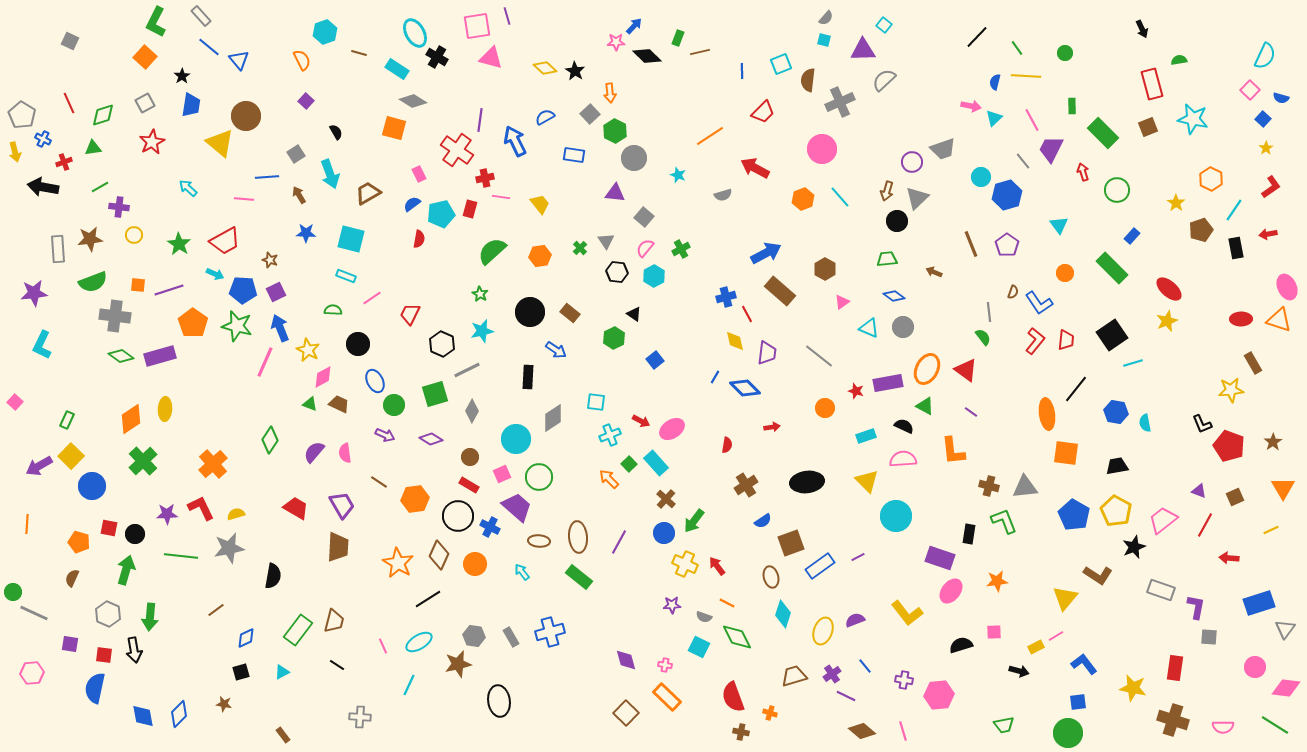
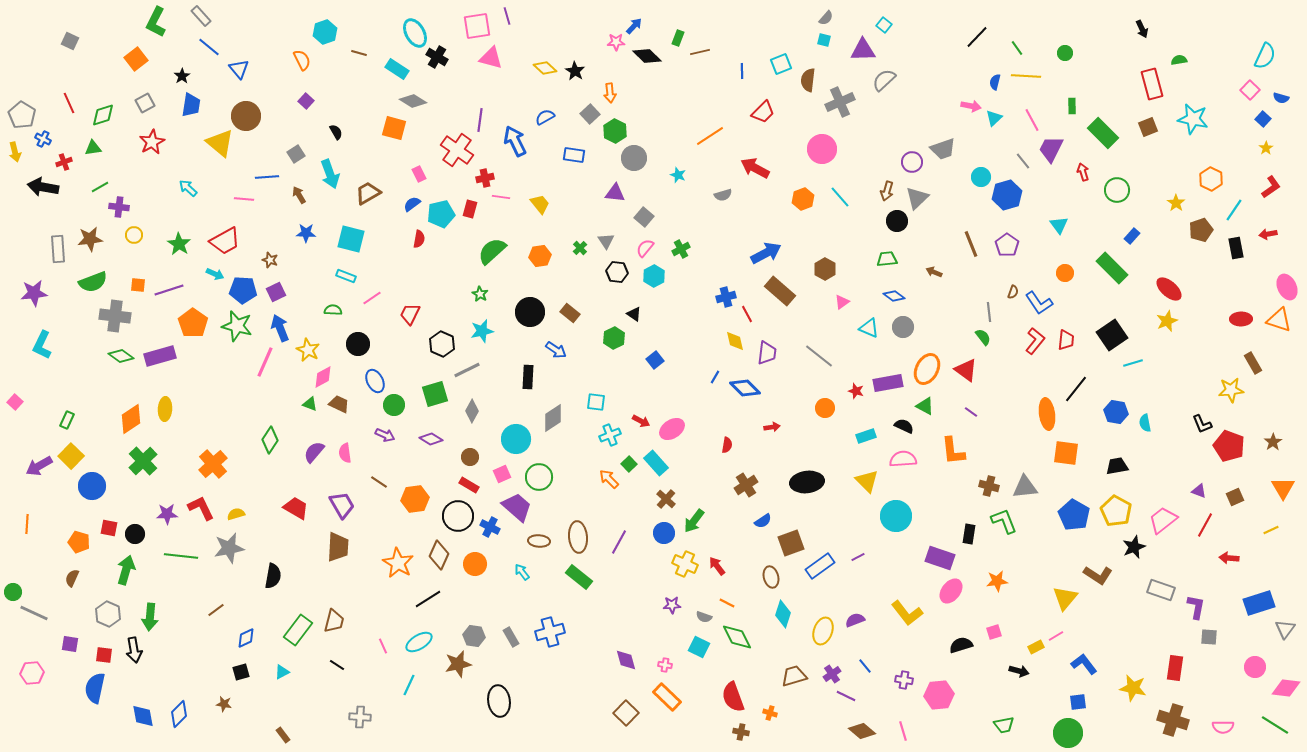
orange square at (145, 57): moved 9 px left, 2 px down; rotated 10 degrees clockwise
blue triangle at (239, 60): moved 9 px down
pink square at (994, 632): rotated 14 degrees counterclockwise
